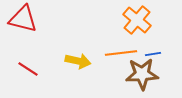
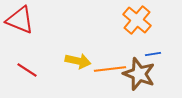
red triangle: moved 3 px left, 1 px down; rotated 8 degrees clockwise
orange line: moved 11 px left, 16 px down
red line: moved 1 px left, 1 px down
brown star: moved 3 px left; rotated 24 degrees clockwise
